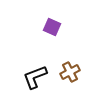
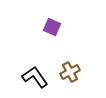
black L-shape: rotated 76 degrees clockwise
